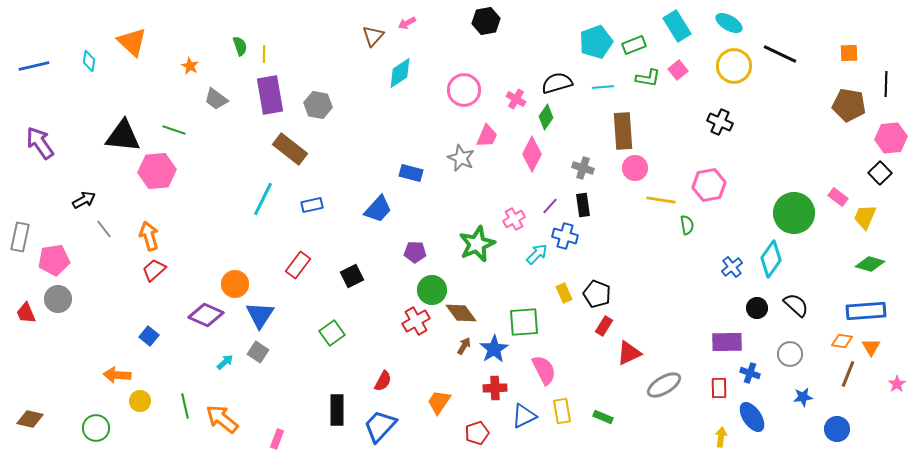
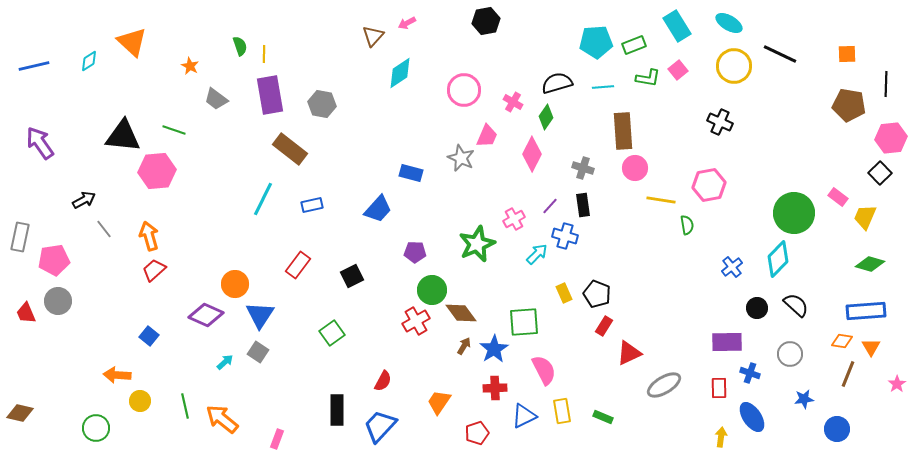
cyan pentagon at (596, 42): rotated 16 degrees clockwise
orange square at (849, 53): moved 2 px left, 1 px down
cyan diamond at (89, 61): rotated 50 degrees clockwise
pink cross at (516, 99): moved 3 px left, 3 px down
gray hexagon at (318, 105): moved 4 px right, 1 px up
cyan diamond at (771, 259): moved 7 px right; rotated 9 degrees clockwise
gray circle at (58, 299): moved 2 px down
blue star at (803, 397): moved 1 px right, 2 px down
brown diamond at (30, 419): moved 10 px left, 6 px up
